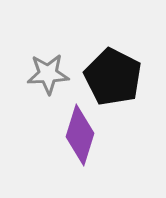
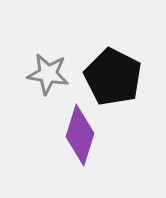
gray star: rotated 12 degrees clockwise
